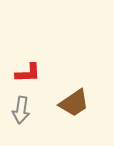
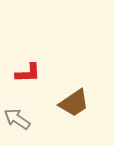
gray arrow: moved 4 px left, 9 px down; rotated 116 degrees clockwise
